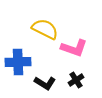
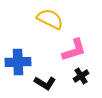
yellow semicircle: moved 5 px right, 10 px up
pink L-shape: moved 2 px down; rotated 36 degrees counterclockwise
black cross: moved 5 px right, 4 px up
